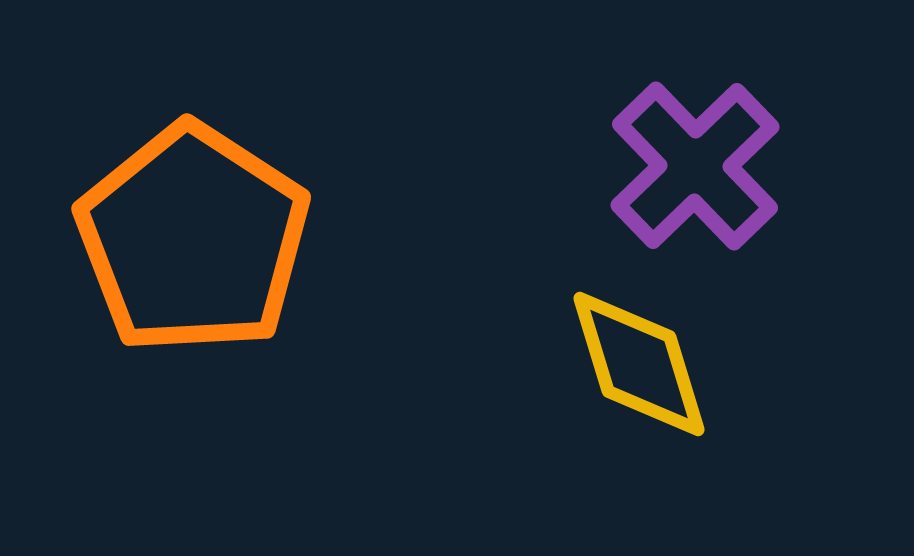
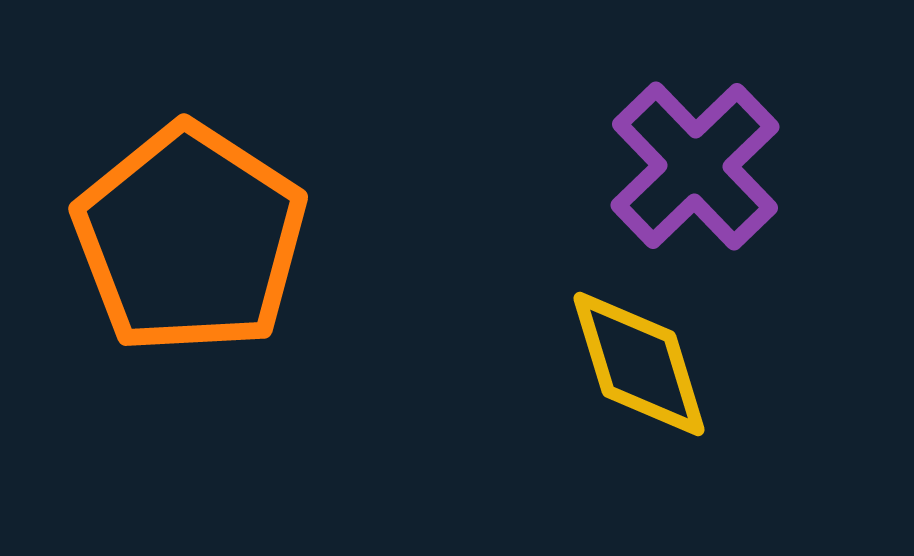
orange pentagon: moved 3 px left
